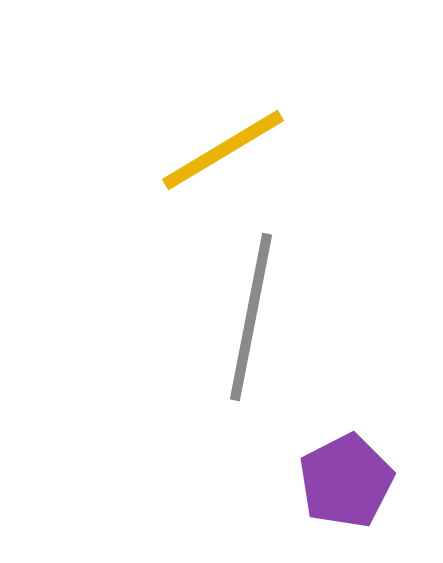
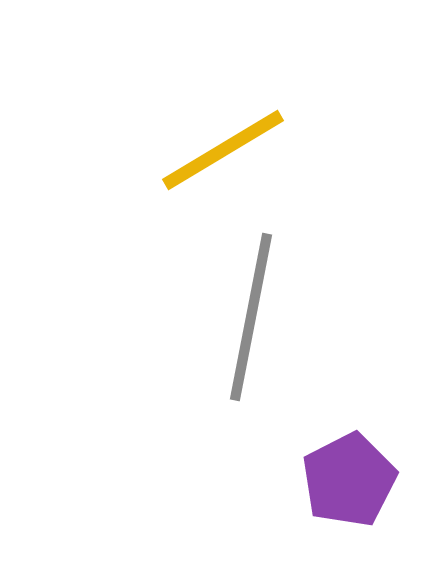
purple pentagon: moved 3 px right, 1 px up
